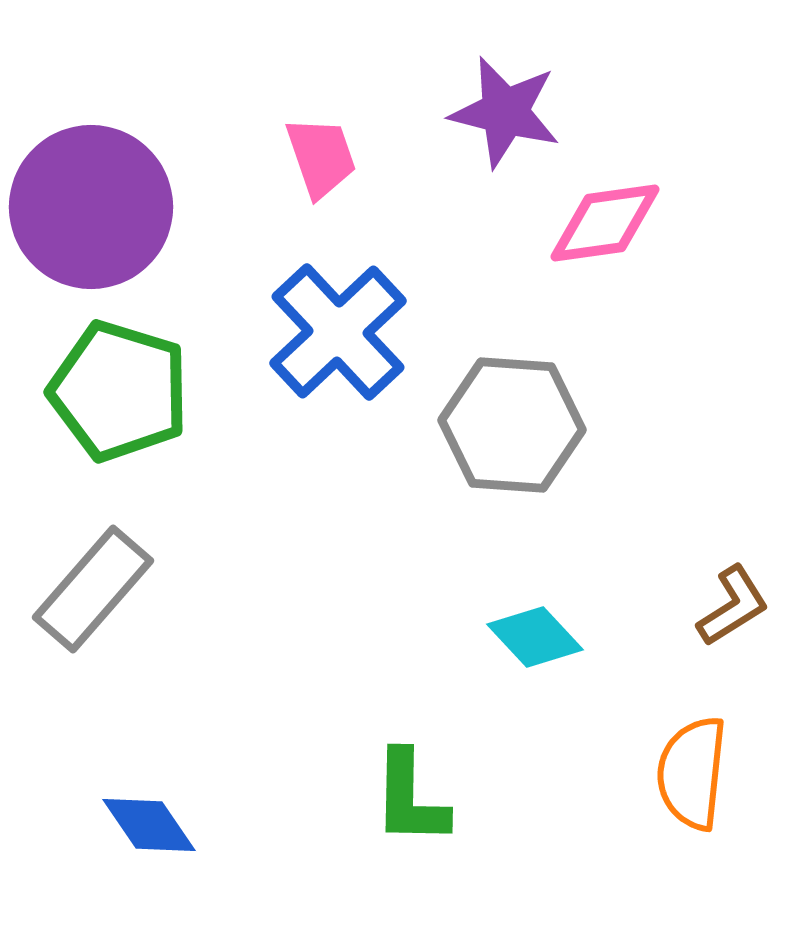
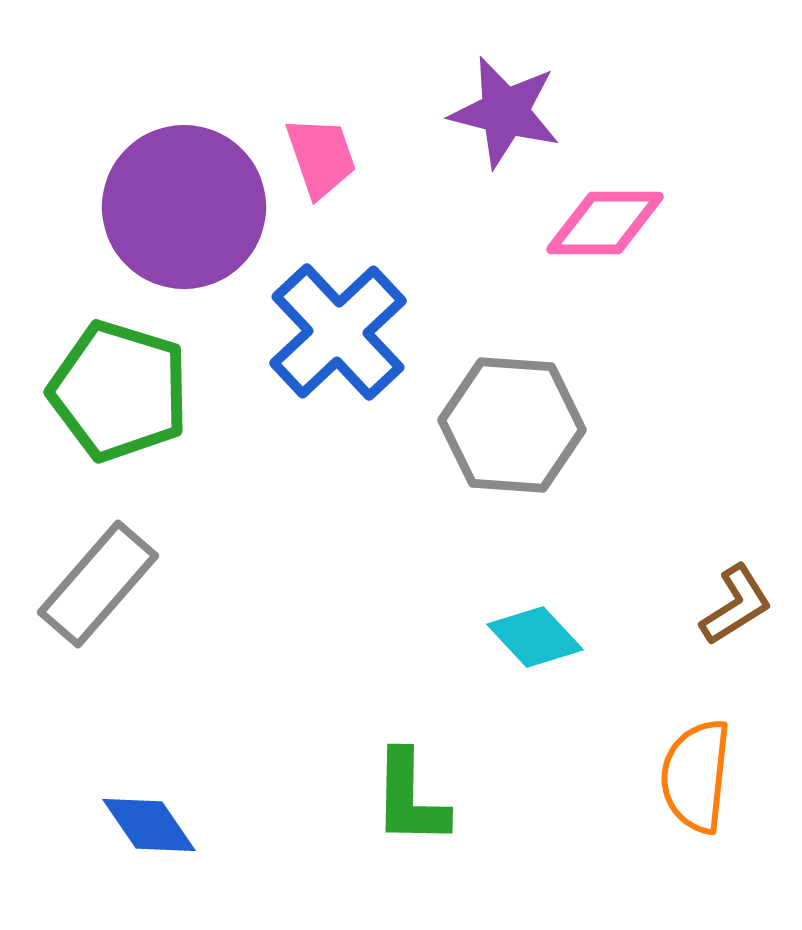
purple circle: moved 93 px right
pink diamond: rotated 8 degrees clockwise
gray rectangle: moved 5 px right, 5 px up
brown L-shape: moved 3 px right, 1 px up
orange semicircle: moved 4 px right, 3 px down
